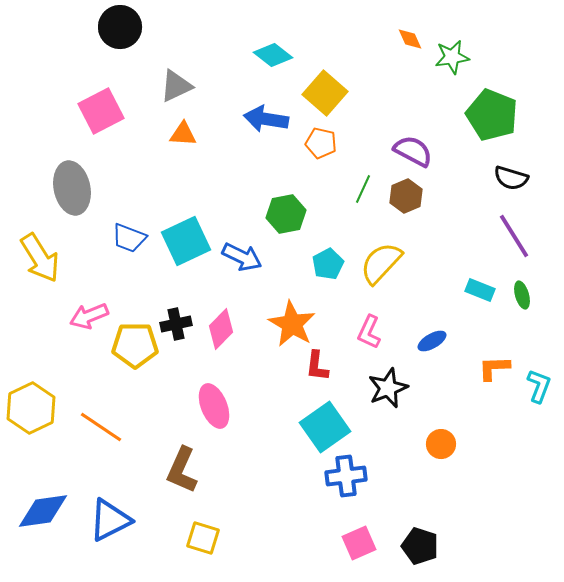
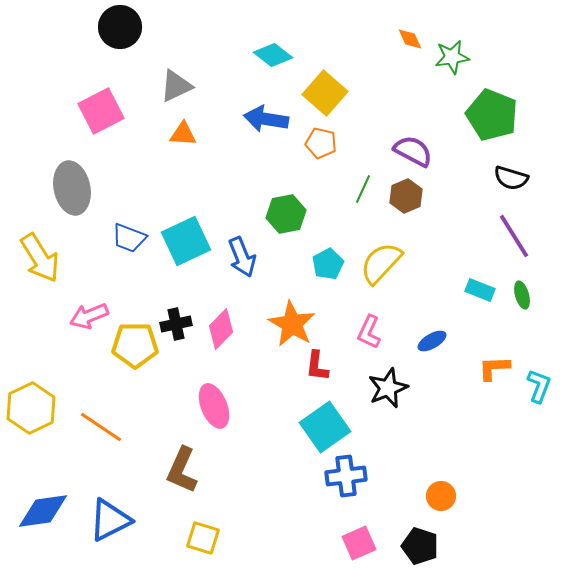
blue arrow at (242, 257): rotated 42 degrees clockwise
orange circle at (441, 444): moved 52 px down
